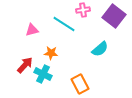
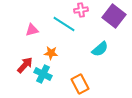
pink cross: moved 2 px left
